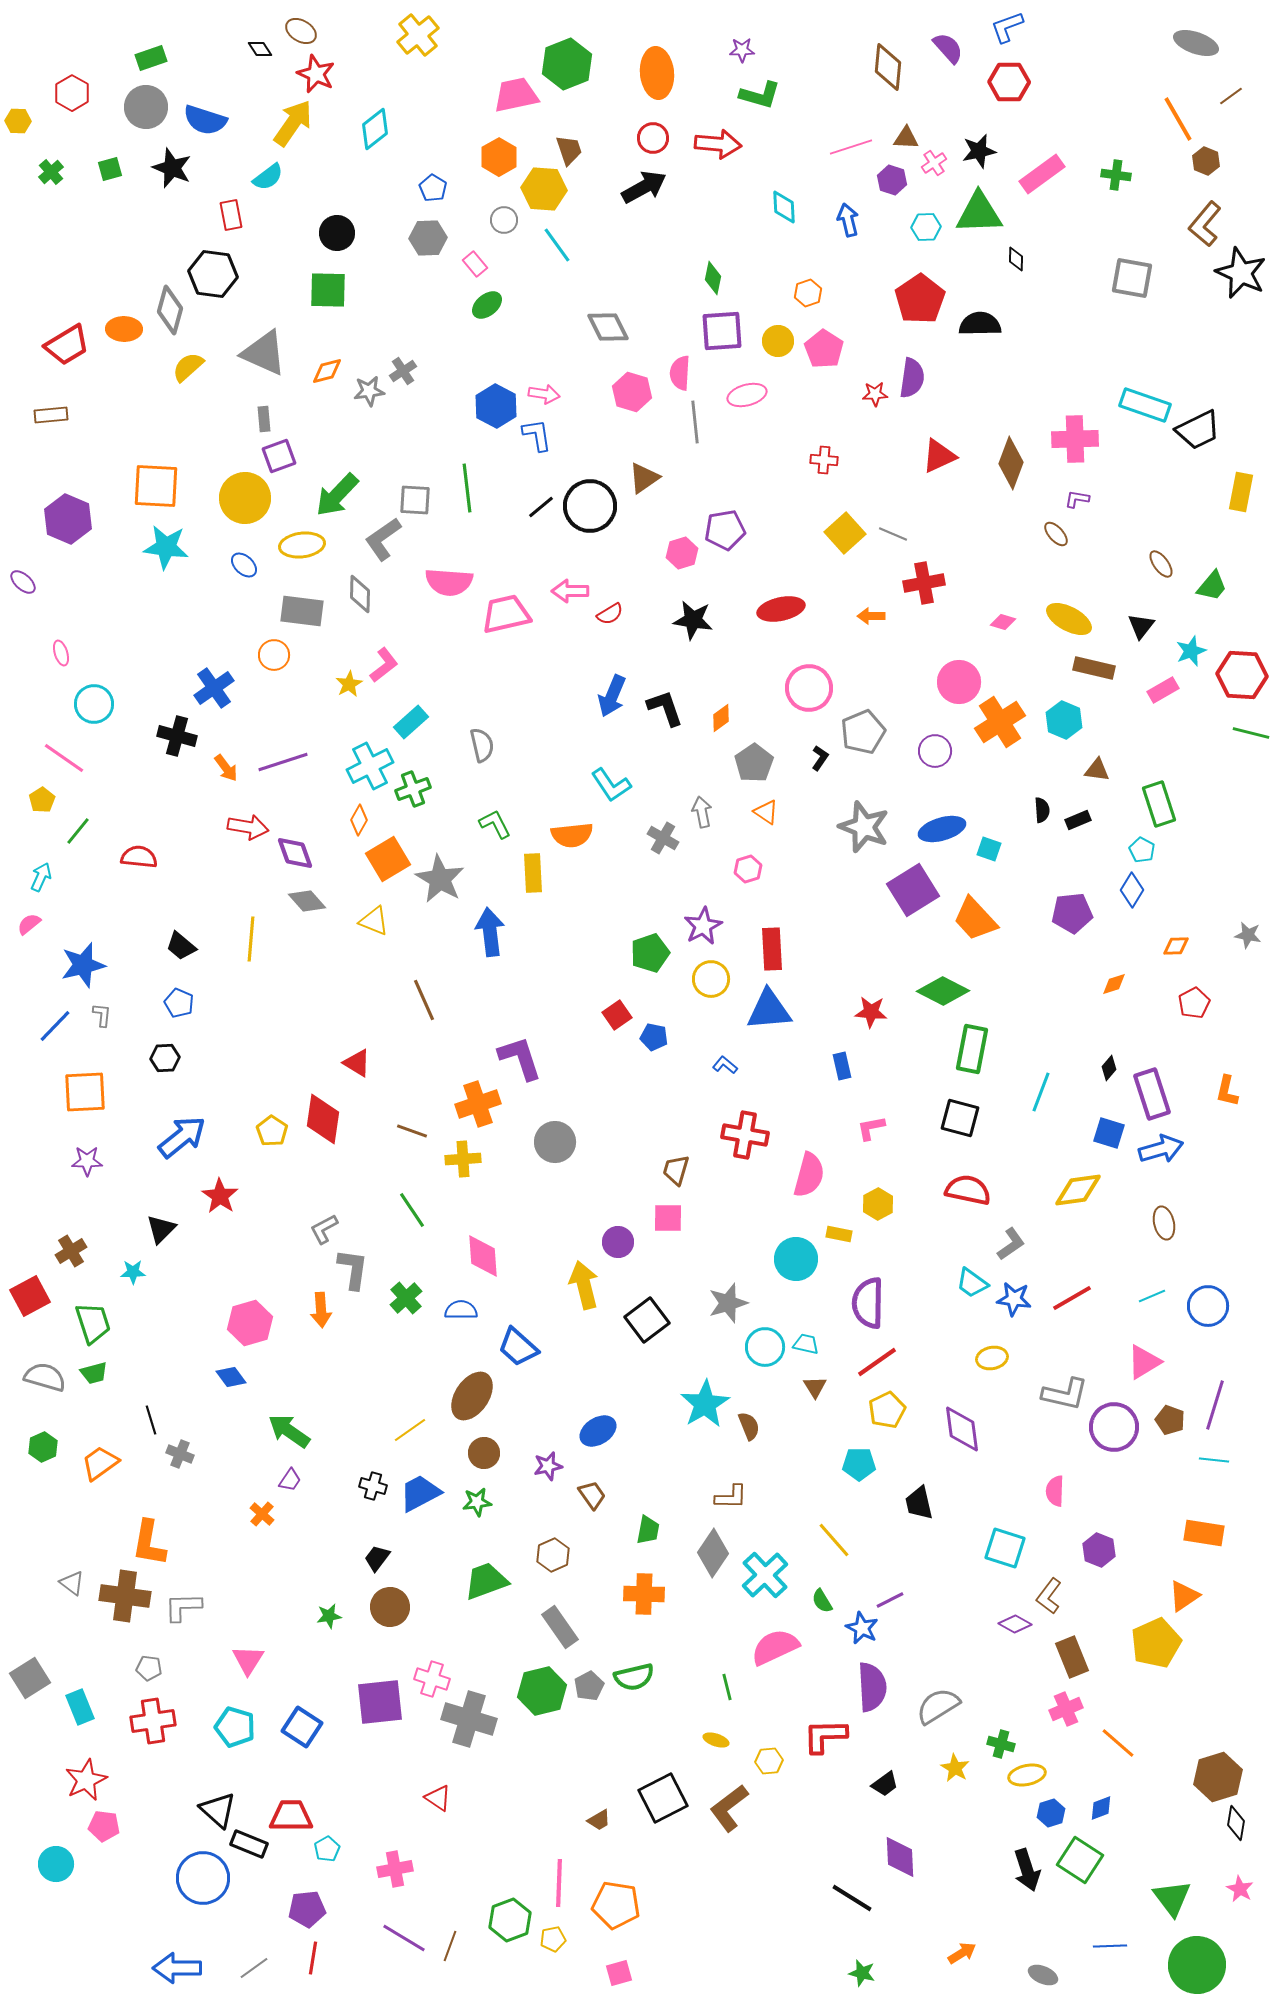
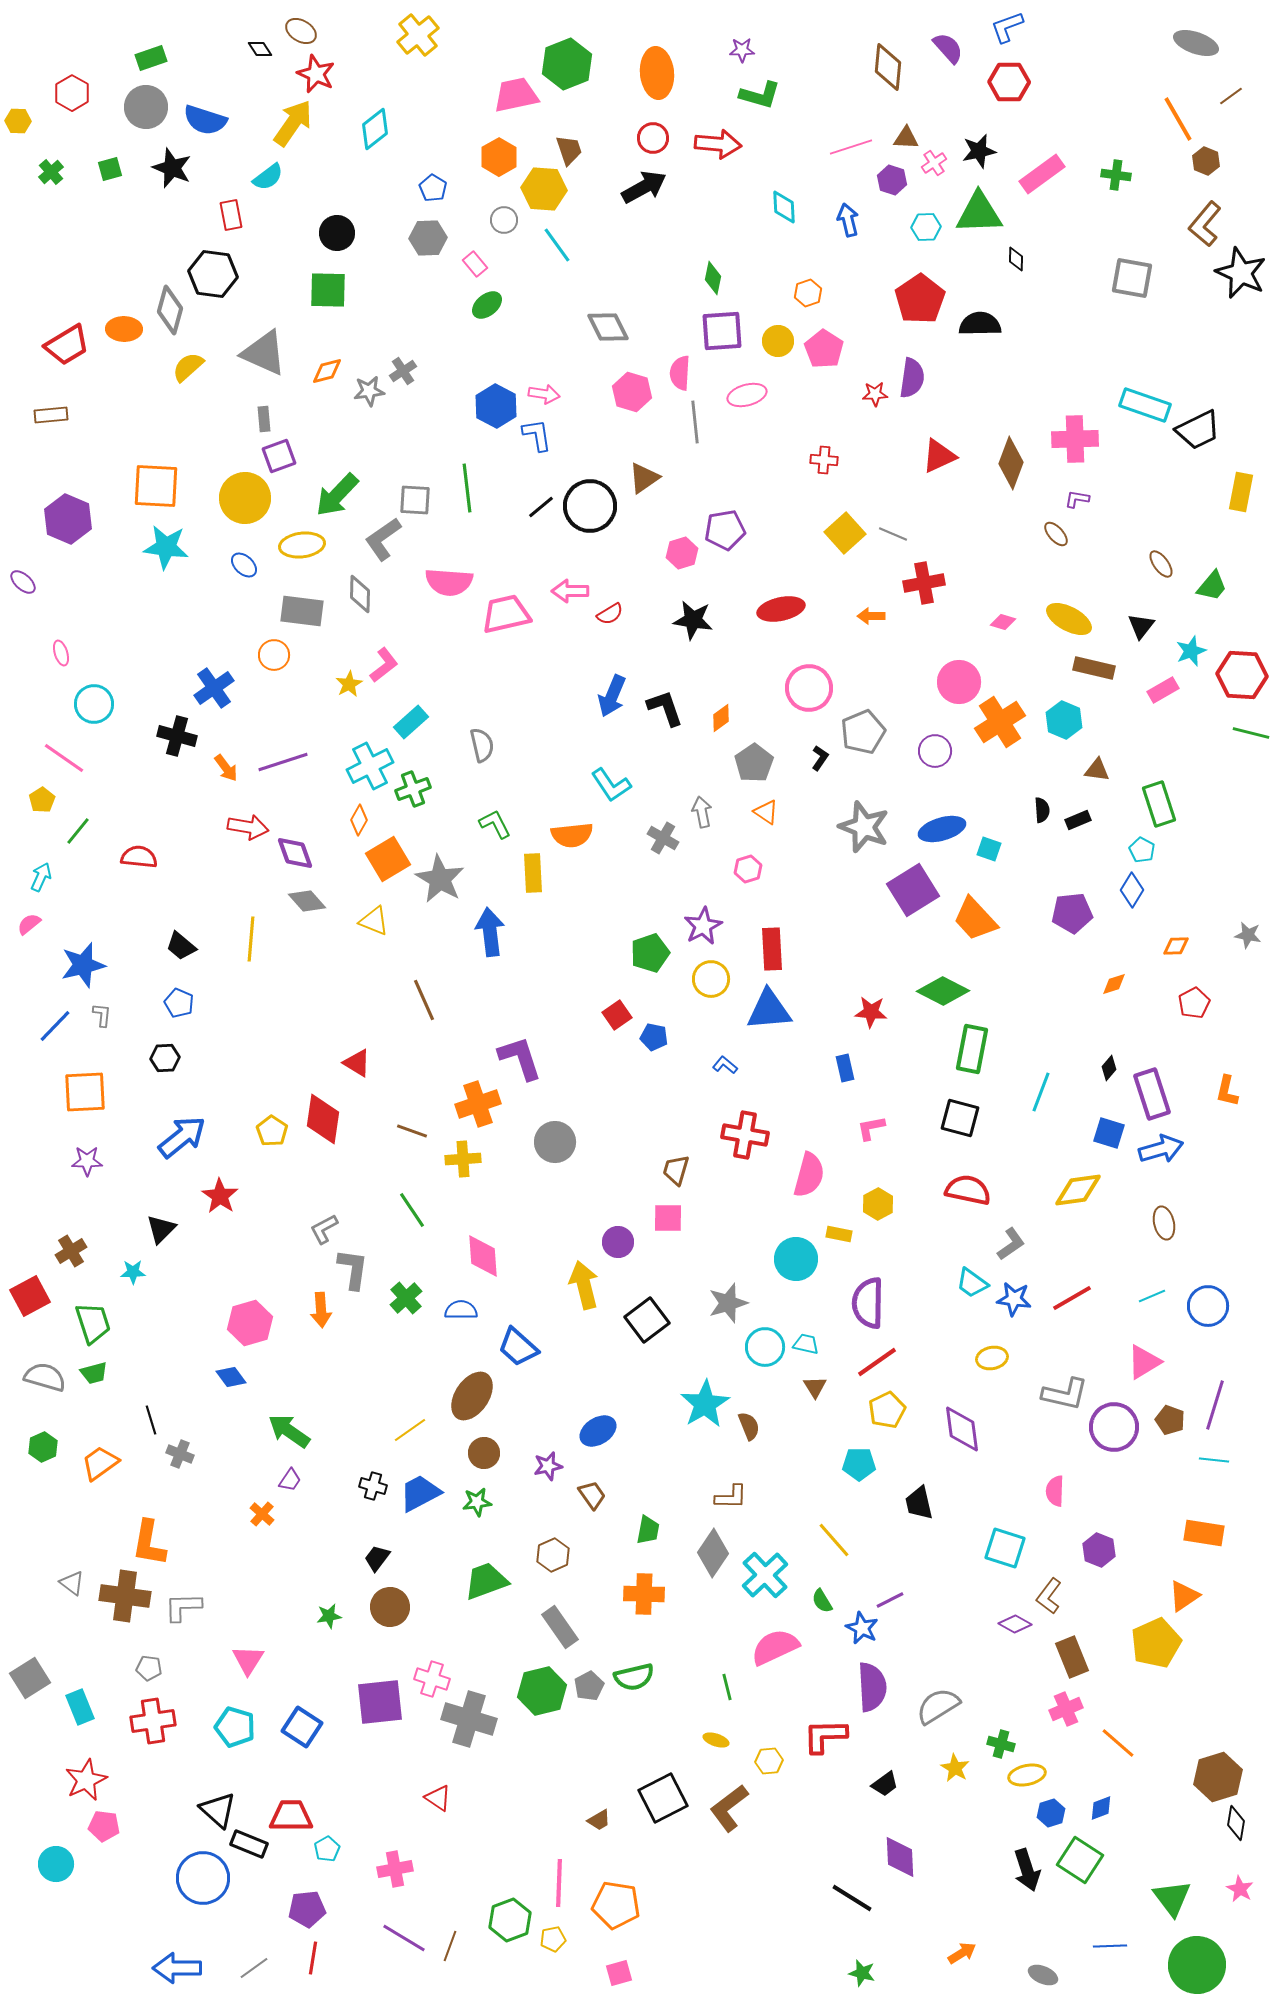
blue rectangle at (842, 1066): moved 3 px right, 2 px down
